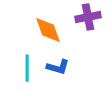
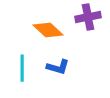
orange diamond: rotated 28 degrees counterclockwise
cyan line: moved 5 px left
